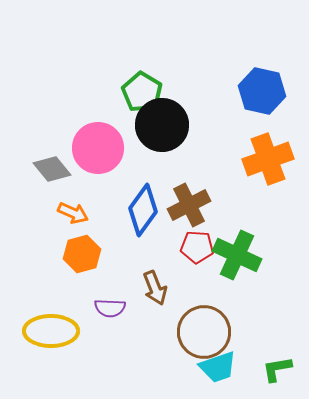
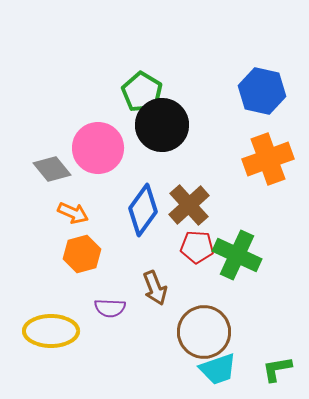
brown cross: rotated 15 degrees counterclockwise
cyan trapezoid: moved 2 px down
